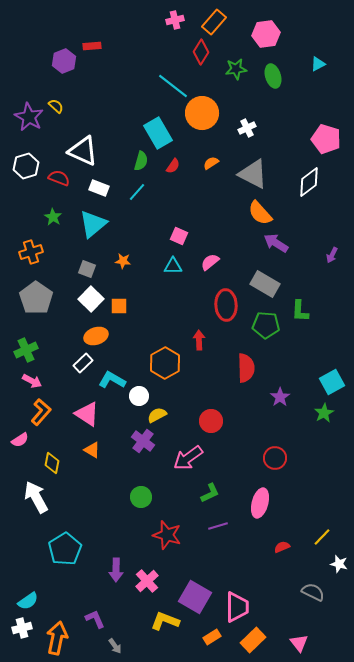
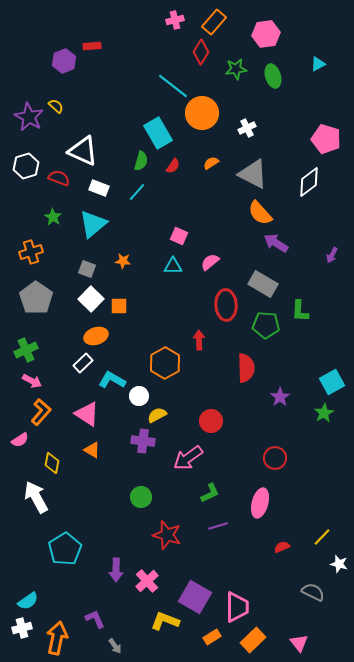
gray rectangle at (265, 284): moved 2 px left
purple cross at (143, 441): rotated 30 degrees counterclockwise
